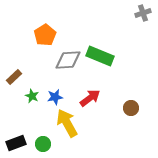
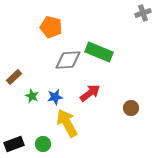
orange pentagon: moved 6 px right, 8 px up; rotated 25 degrees counterclockwise
green rectangle: moved 1 px left, 4 px up
red arrow: moved 5 px up
black rectangle: moved 2 px left, 1 px down
